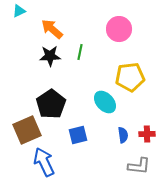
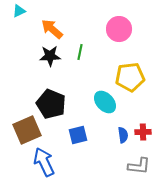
black pentagon: rotated 16 degrees counterclockwise
red cross: moved 4 px left, 2 px up
